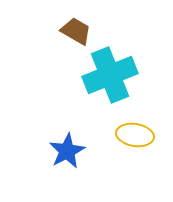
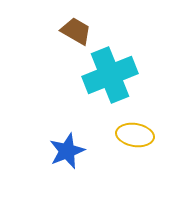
blue star: rotated 6 degrees clockwise
